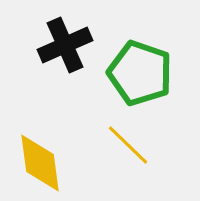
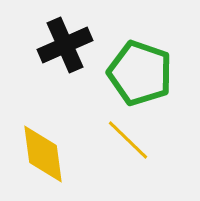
yellow line: moved 5 px up
yellow diamond: moved 3 px right, 9 px up
